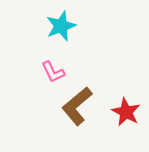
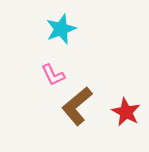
cyan star: moved 3 px down
pink L-shape: moved 3 px down
